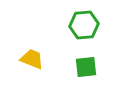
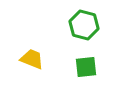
green hexagon: rotated 20 degrees clockwise
